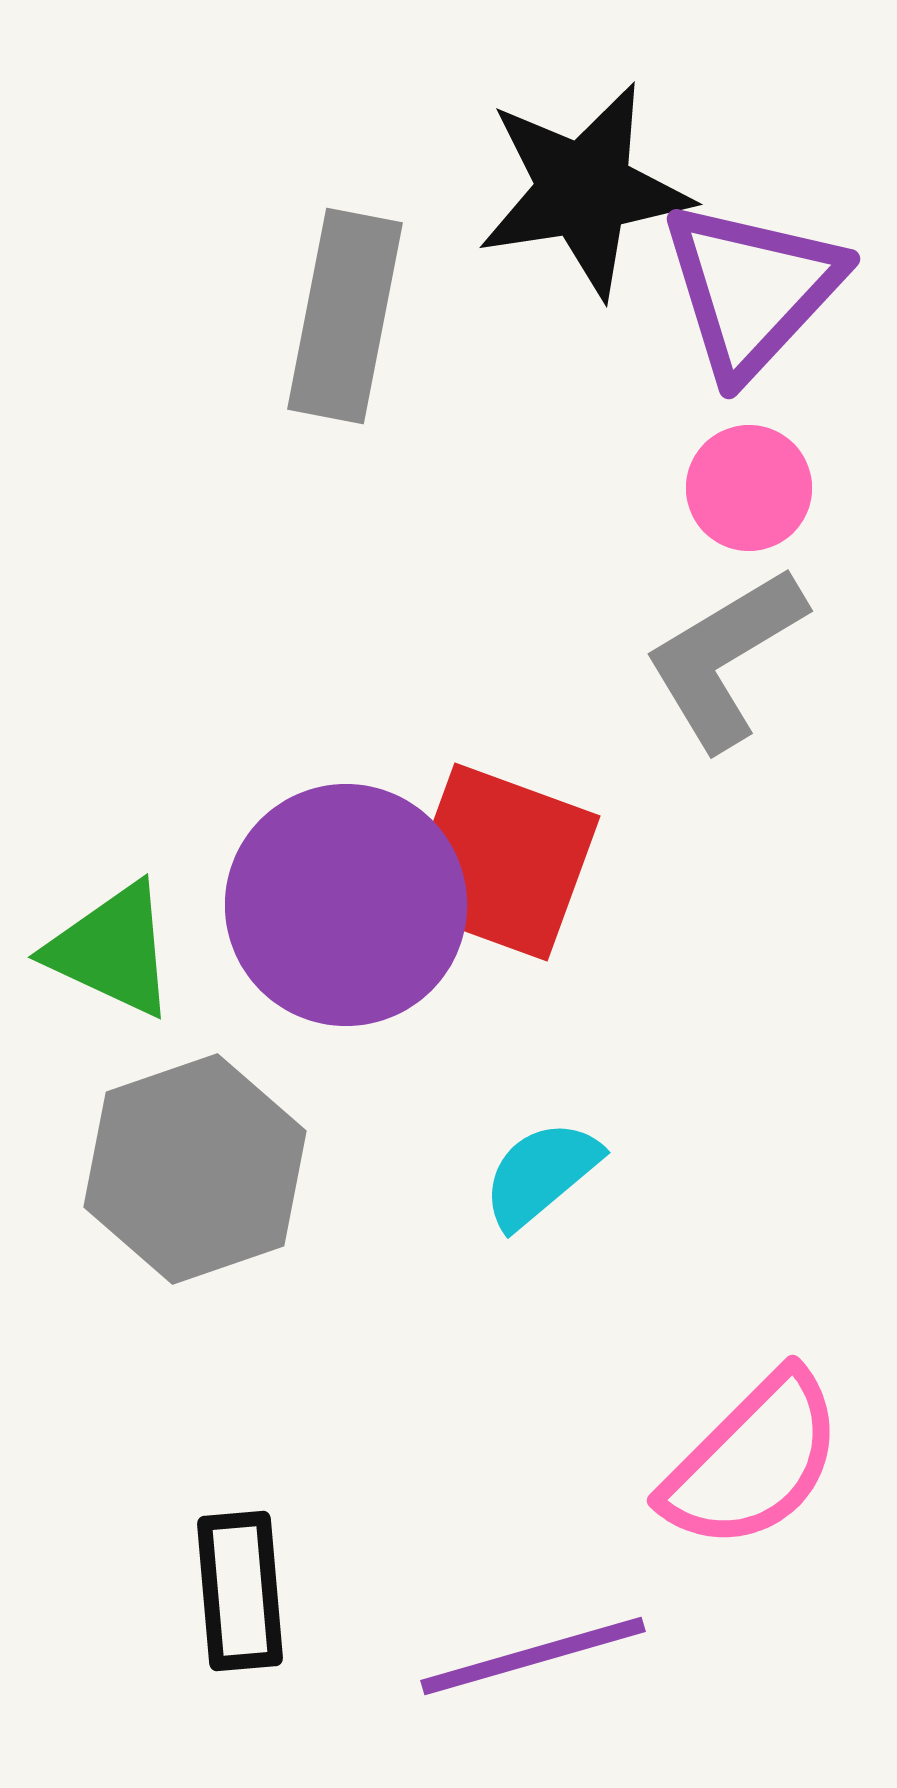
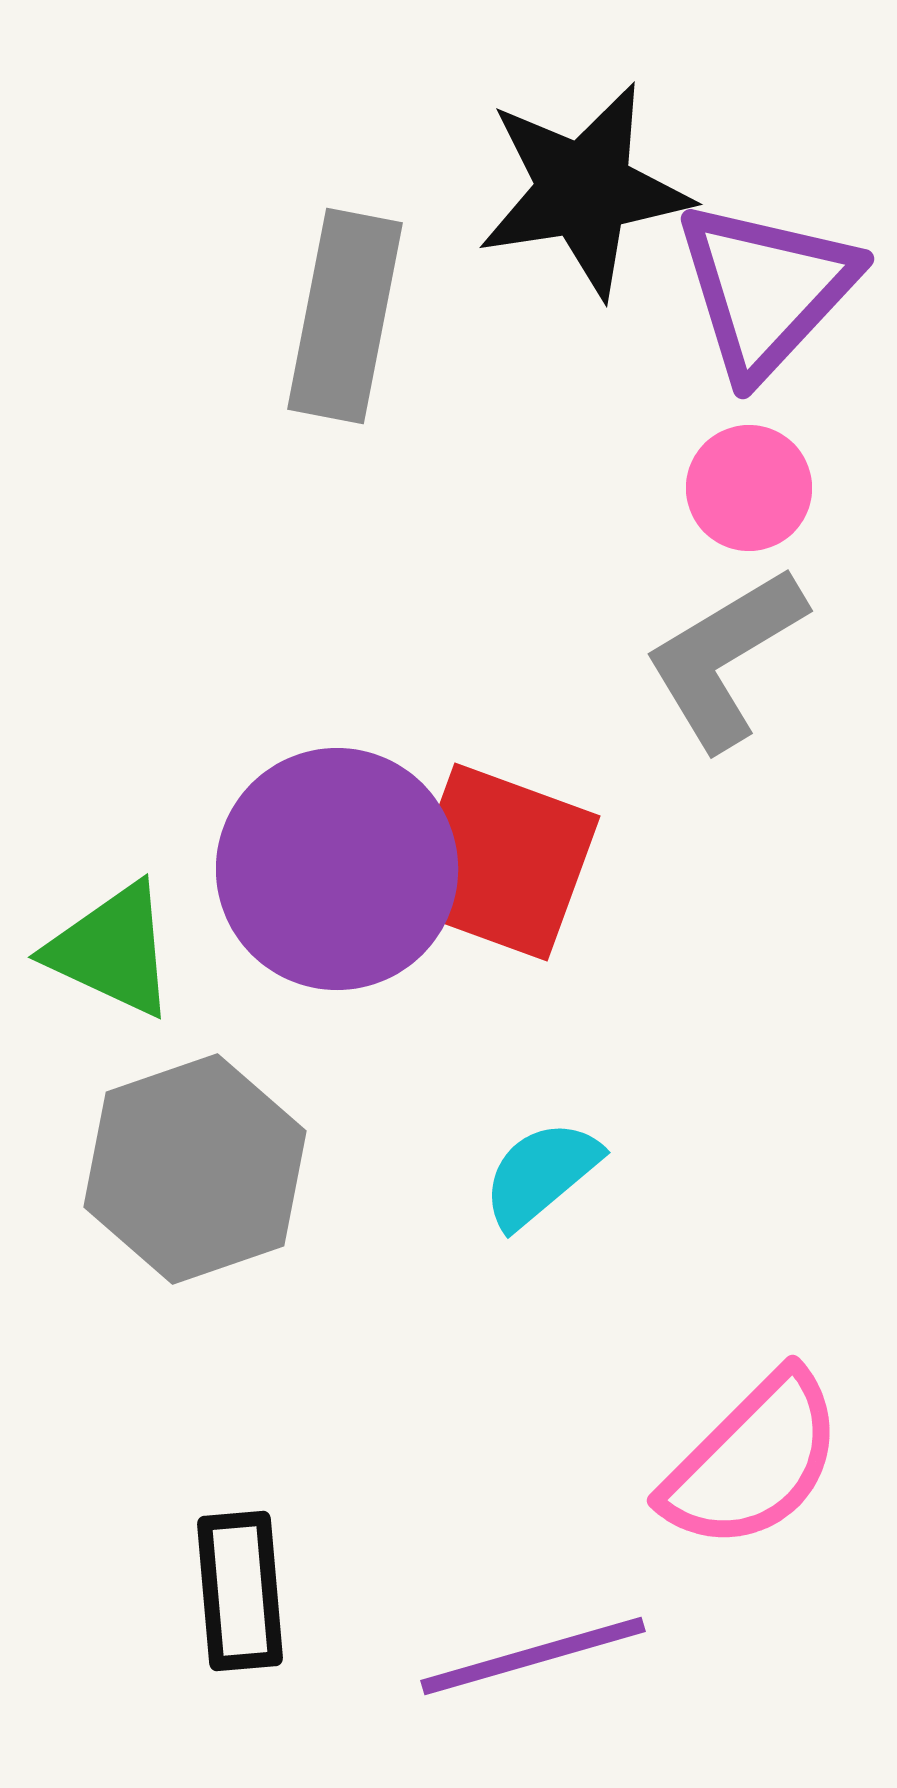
purple triangle: moved 14 px right
purple circle: moved 9 px left, 36 px up
